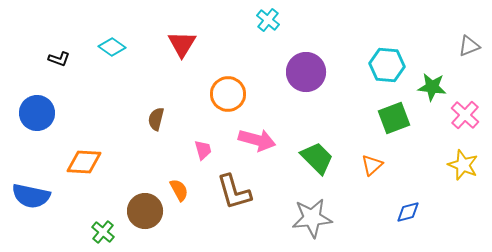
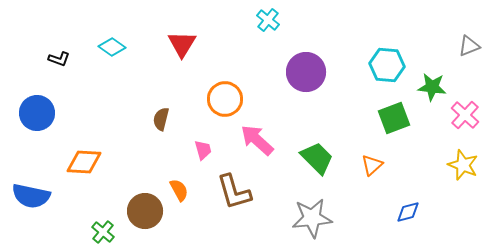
orange circle: moved 3 px left, 5 px down
brown semicircle: moved 5 px right
pink arrow: rotated 153 degrees counterclockwise
